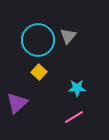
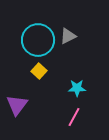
gray triangle: rotated 24 degrees clockwise
yellow square: moved 1 px up
purple triangle: moved 2 px down; rotated 10 degrees counterclockwise
pink line: rotated 30 degrees counterclockwise
